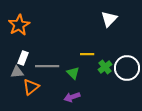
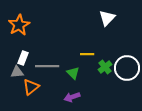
white triangle: moved 2 px left, 1 px up
